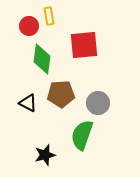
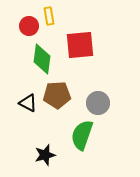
red square: moved 4 px left
brown pentagon: moved 4 px left, 1 px down
